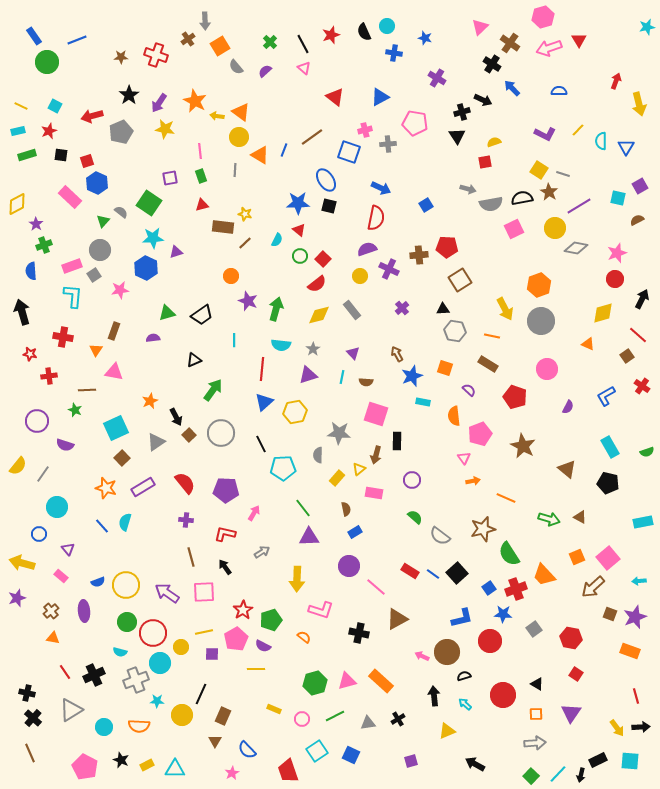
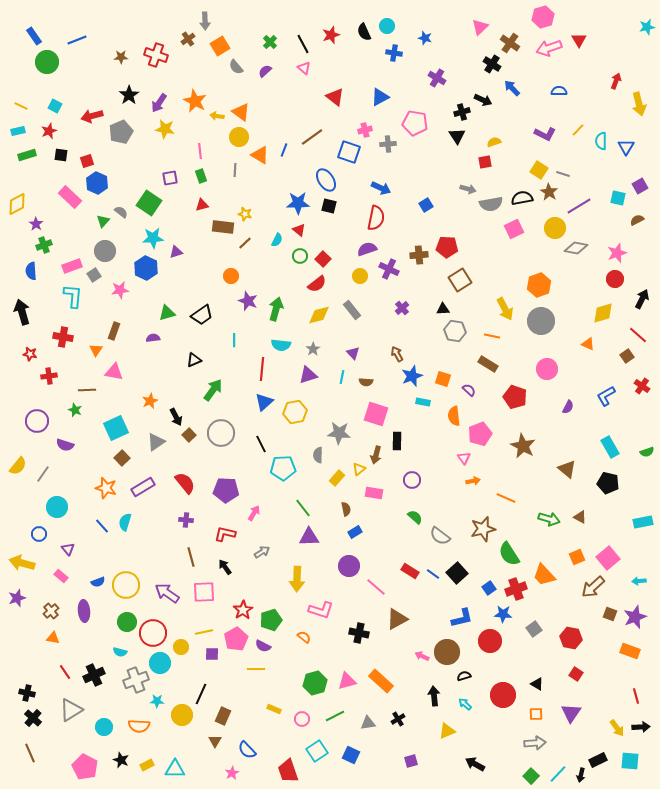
gray circle at (100, 250): moved 5 px right, 1 px down
orange square at (445, 368): moved 2 px left, 11 px down
